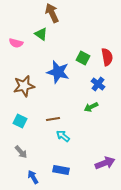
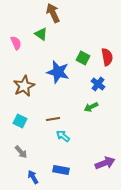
brown arrow: moved 1 px right
pink semicircle: rotated 128 degrees counterclockwise
brown star: rotated 15 degrees counterclockwise
